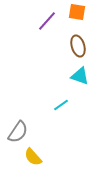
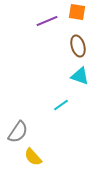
purple line: rotated 25 degrees clockwise
